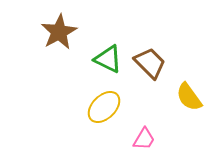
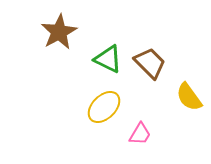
pink trapezoid: moved 4 px left, 5 px up
